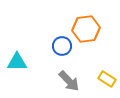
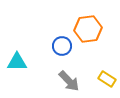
orange hexagon: moved 2 px right
